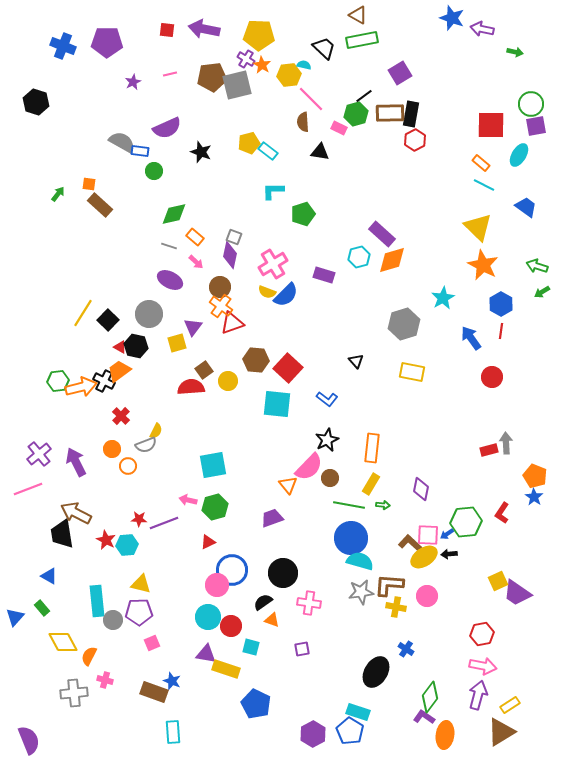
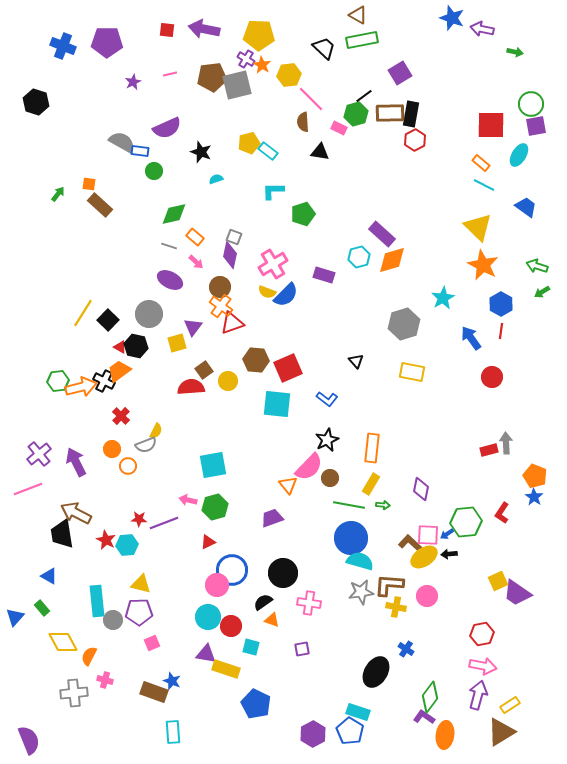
cyan semicircle at (304, 65): moved 88 px left, 114 px down; rotated 32 degrees counterclockwise
red square at (288, 368): rotated 24 degrees clockwise
